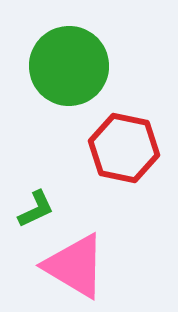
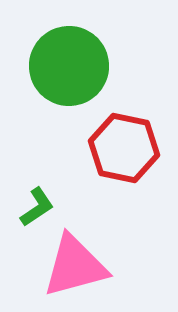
green L-shape: moved 1 px right, 2 px up; rotated 9 degrees counterclockwise
pink triangle: rotated 46 degrees counterclockwise
